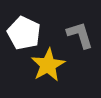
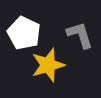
yellow star: rotated 12 degrees clockwise
